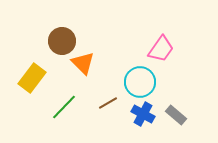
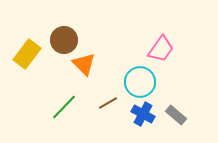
brown circle: moved 2 px right, 1 px up
orange triangle: moved 1 px right, 1 px down
yellow rectangle: moved 5 px left, 24 px up
